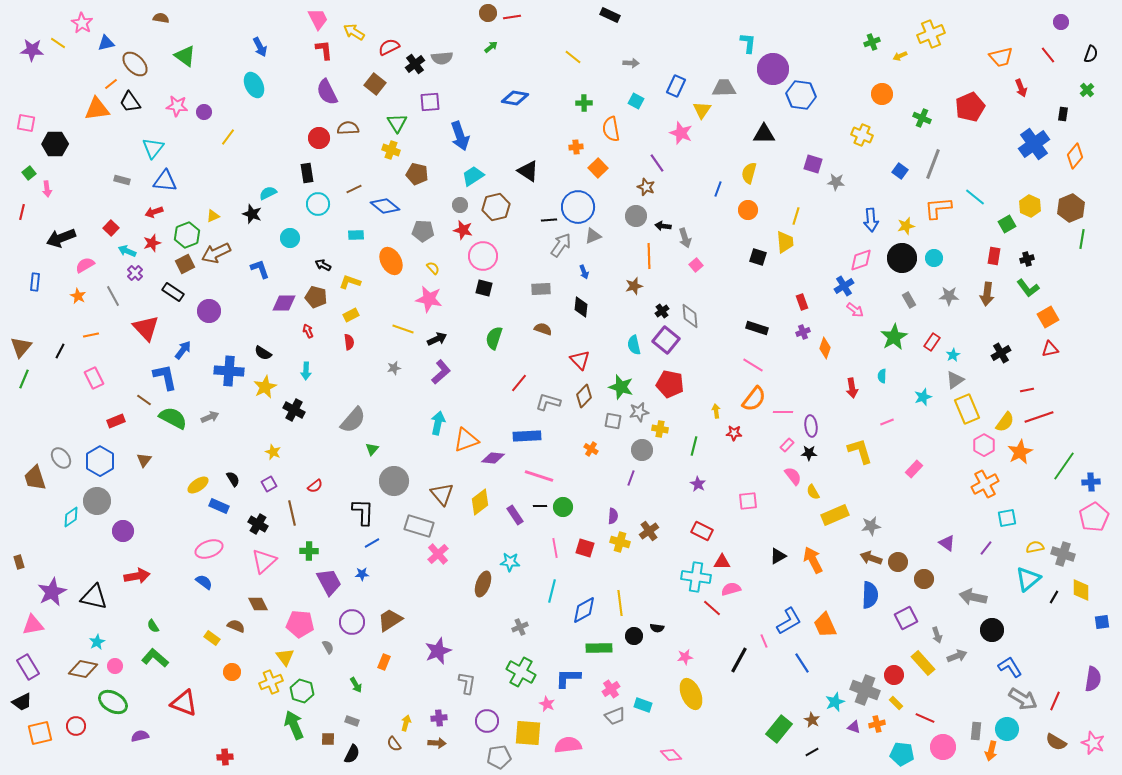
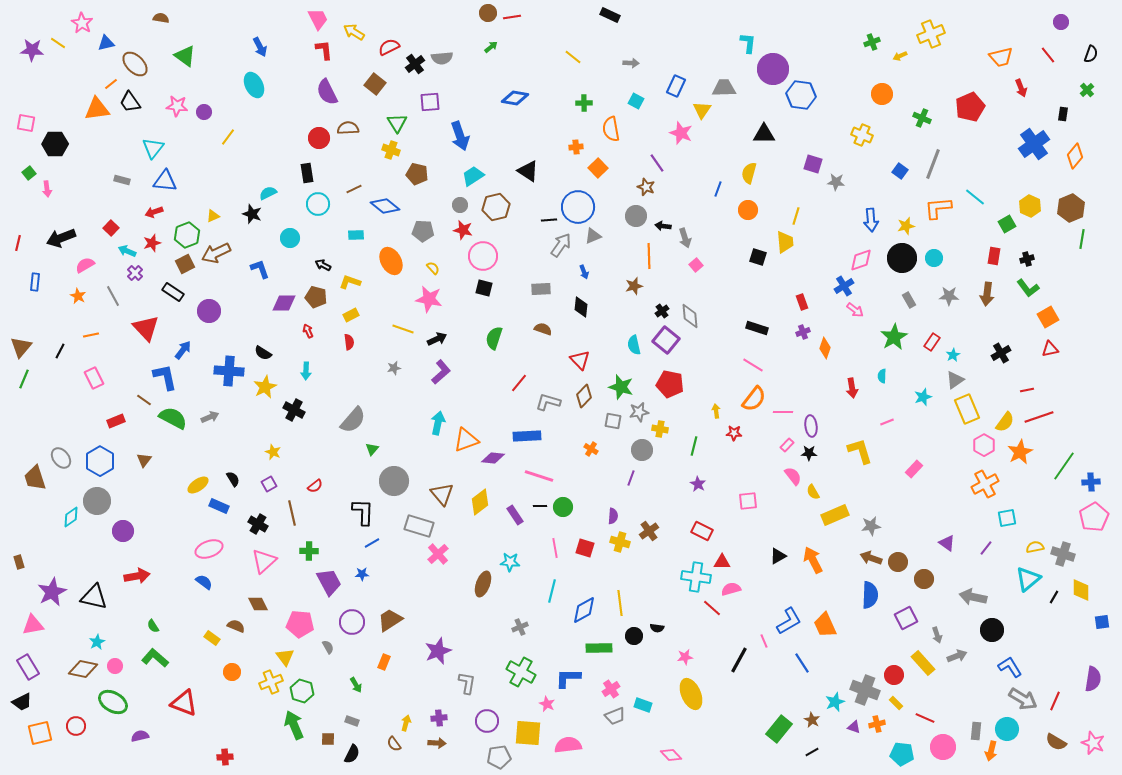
red line at (22, 212): moved 4 px left, 31 px down
